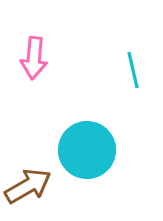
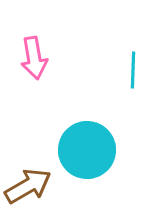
pink arrow: rotated 15 degrees counterclockwise
cyan line: rotated 15 degrees clockwise
